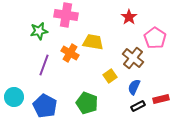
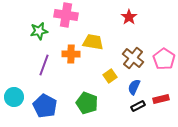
pink pentagon: moved 9 px right, 21 px down
orange cross: moved 1 px right, 1 px down; rotated 30 degrees counterclockwise
